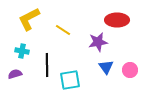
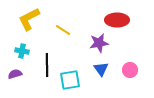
purple star: moved 1 px right, 1 px down
blue triangle: moved 5 px left, 2 px down
